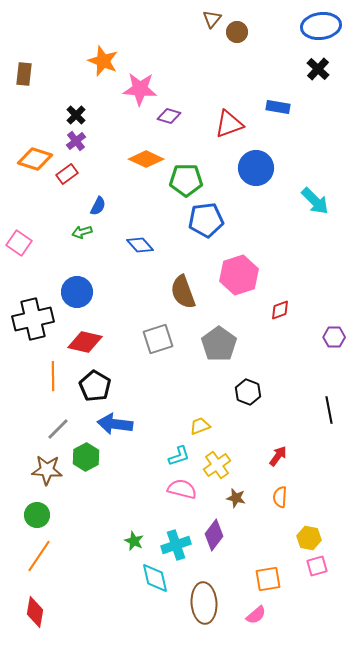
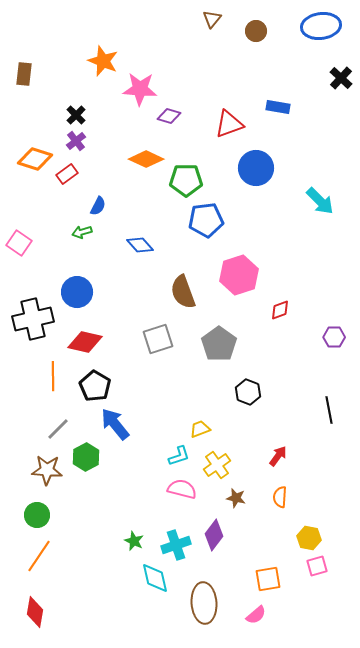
brown circle at (237, 32): moved 19 px right, 1 px up
black cross at (318, 69): moved 23 px right, 9 px down
cyan arrow at (315, 201): moved 5 px right
blue arrow at (115, 424): rotated 44 degrees clockwise
yellow trapezoid at (200, 426): moved 3 px down
